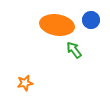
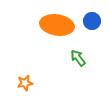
blue circle: moved 1 px right, 1 px down
green arrow: moved 4 px right, 8 px down
